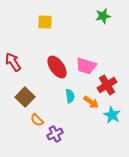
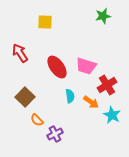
red arrow: moved 7 px right, 9 px up
